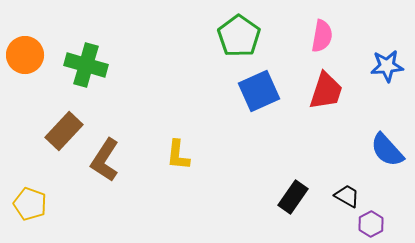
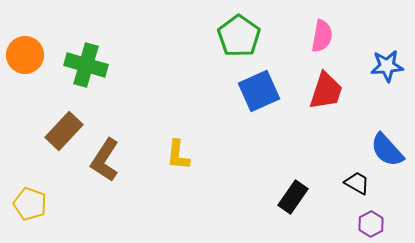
black trapezoid: moved 10 px right, 13 px up
